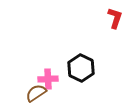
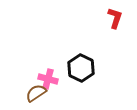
pink cross: rotated 18 degrees clockwise
